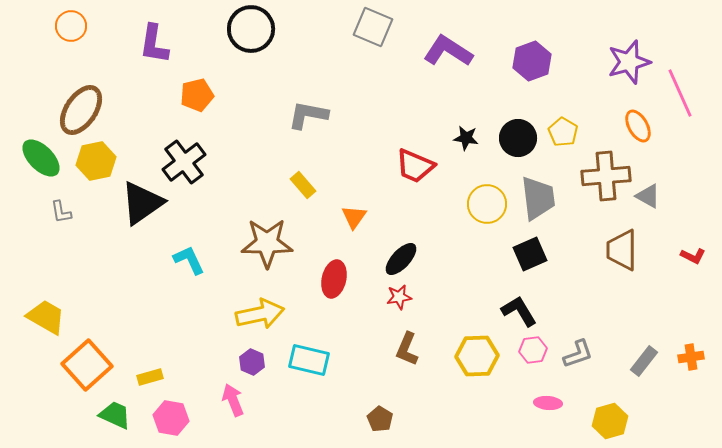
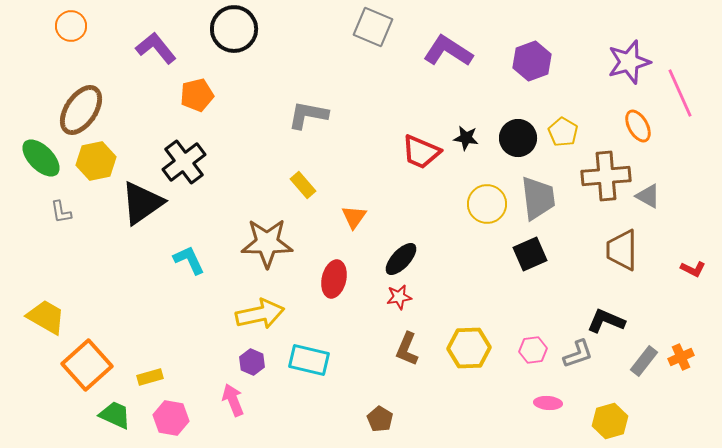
black circle at (251, 29): moved 17 px left
purple L-shape at (154, 44): moved 2 px right, 4 px down; rotated 132 degrees clockwise
red trapezoid at (415, 166): moved 6 px right, 14 px up
red L-shape at (693, 256): moved 13 px down
black L-shape at (519, 311): moved 87 px right, 10 px down; rotated 36 degrees counterclockwise
yellow hexagon at (477, 356): moved 8 px left, 8 px up
orange cross at (691, 357): moved 10 px left; rotated 15 degrees counterclockwise
